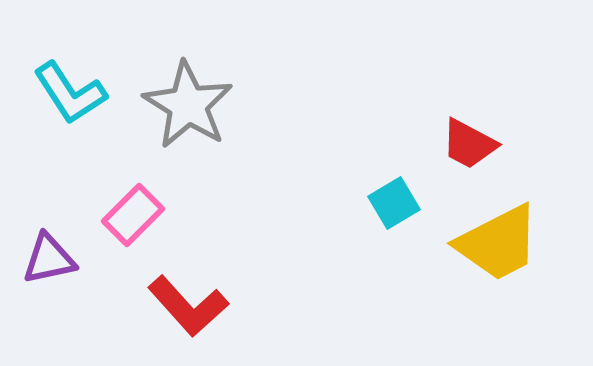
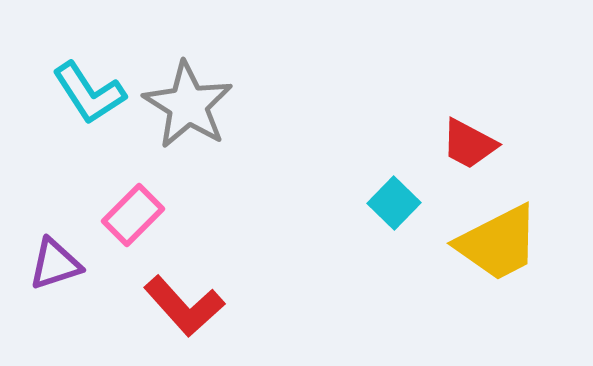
cyan L-shape: moved 19 px right
cyan square: rotated 15 degrees counterclockwise
purple triangle: moved 6 px right, 5 px down; rotated 6 degrees counterclockwise
red L-shape: moved 4 px left
